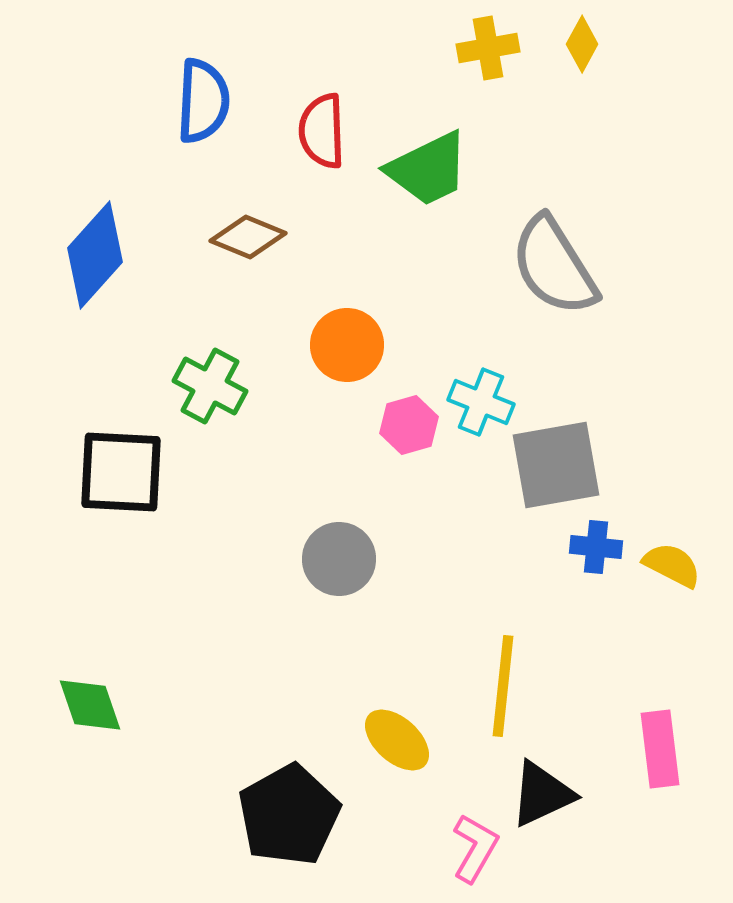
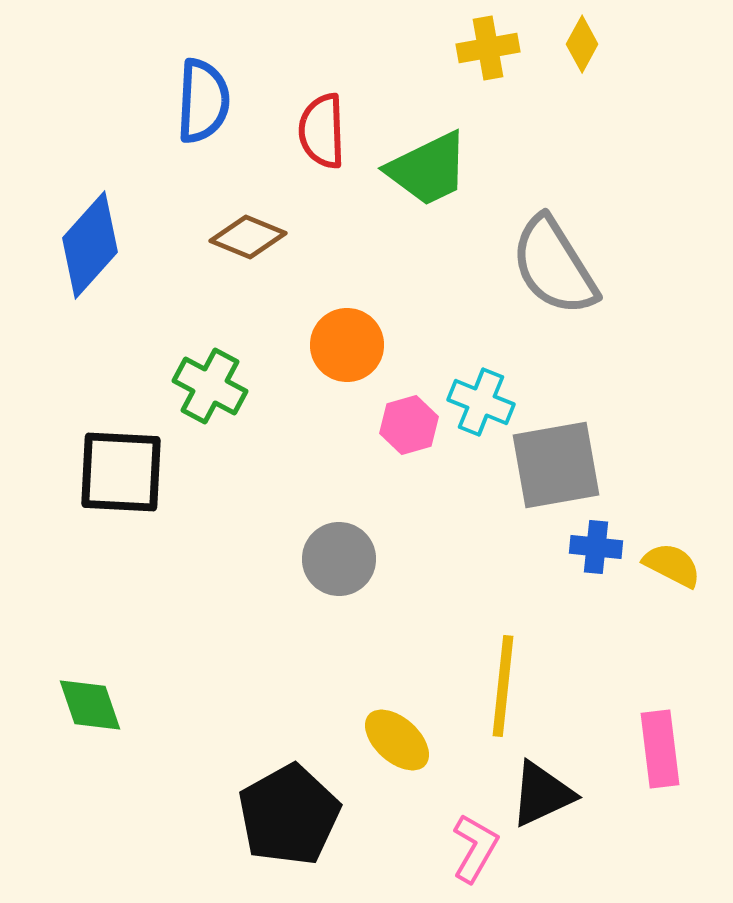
blue diamond: moved 5 px left, 10 px up
